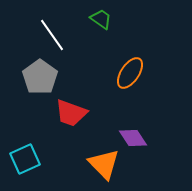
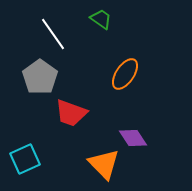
white line: moved 1 px right, 1 px up
orange ellipse: moved 5 px left, 1 px down
